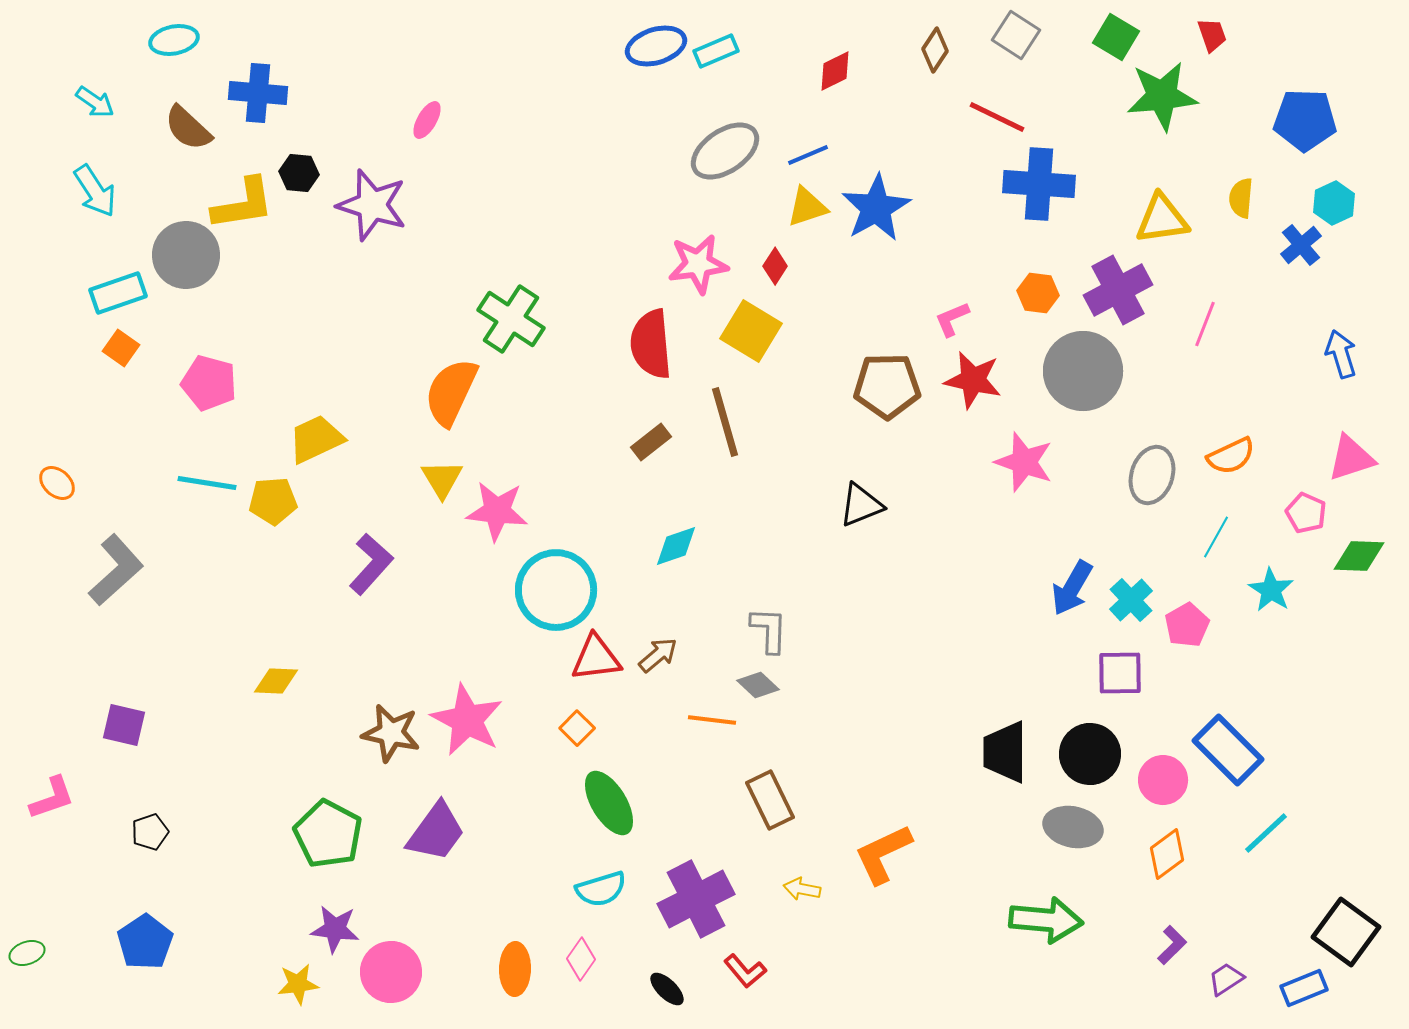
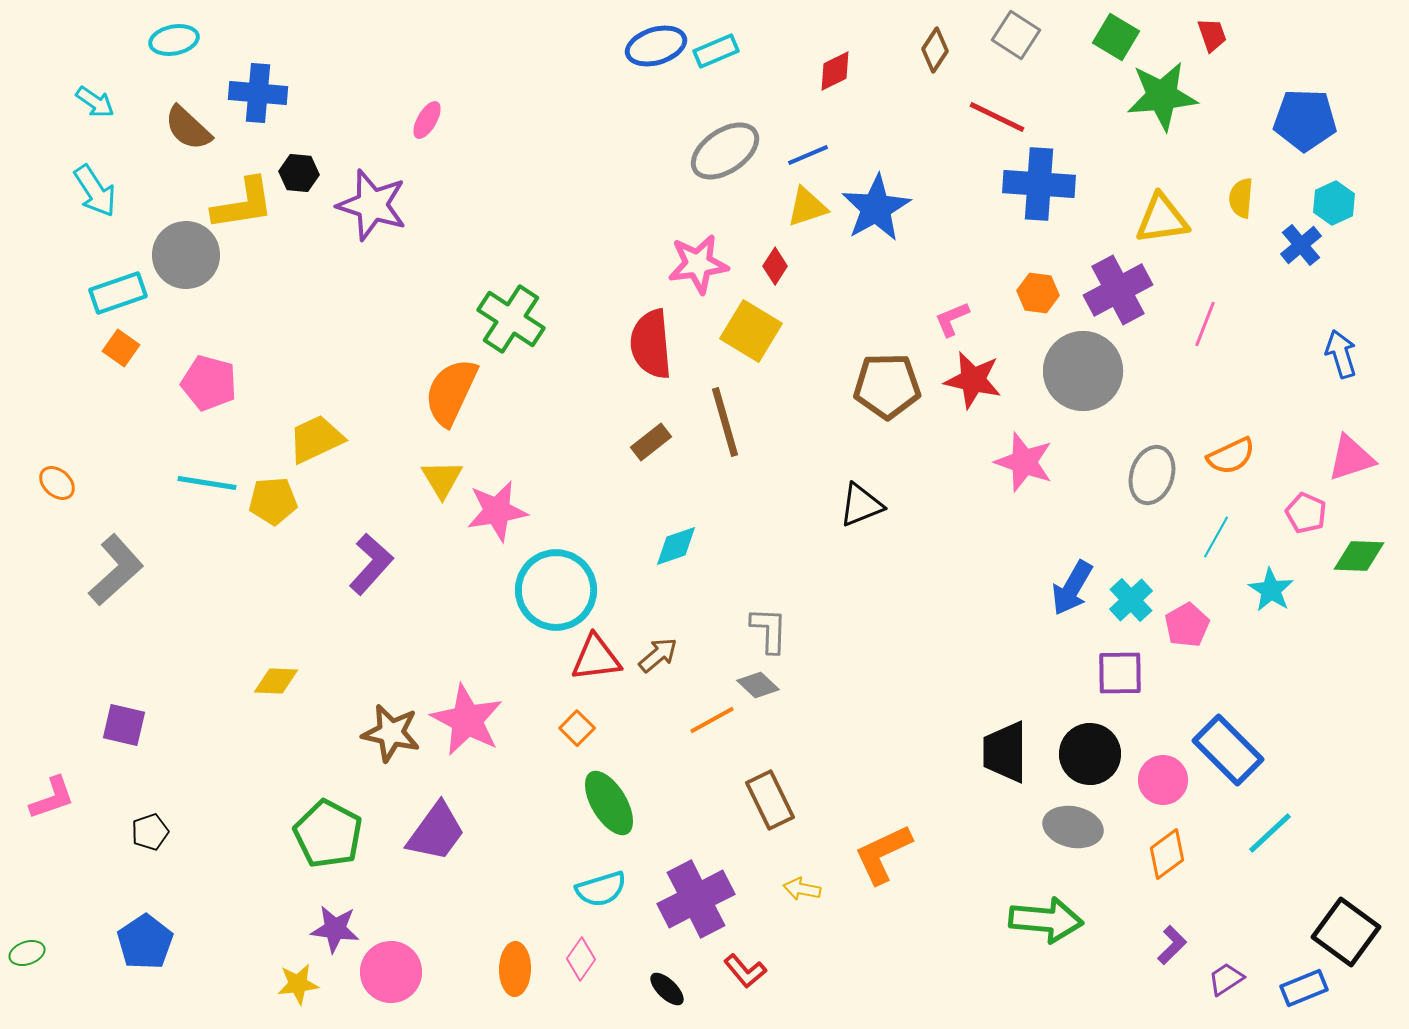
pink star at (497, 511): rotated 16 degrees counterclockwise
orange line at (712, 720): rotated 36 degrees counterclockwise
cyan line at (1266, 833): moved 4 px right
